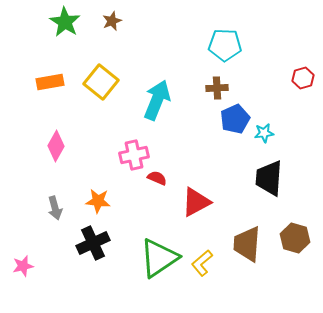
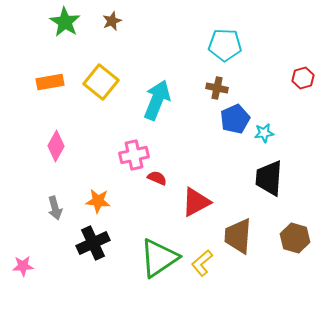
brown cross: rotated 15 degrees clockwise
brown trapezoid: moved 9 px left, 8 px up
pink star: rotated 10 degrees clockwise
